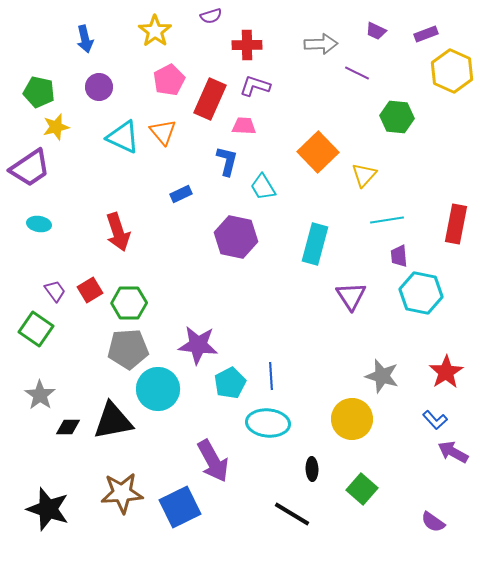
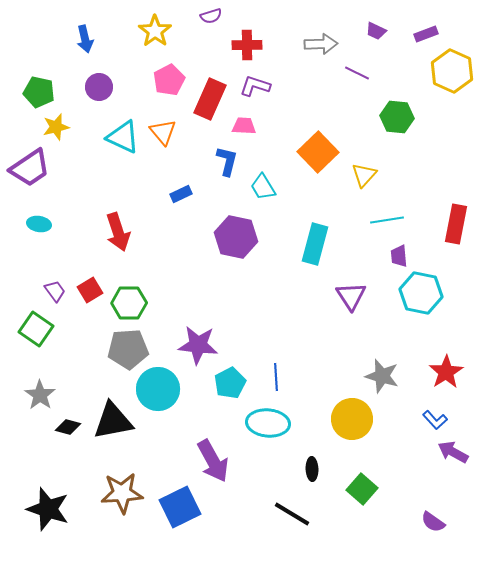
blue line at (271, 376): moved 5 px right, 1 px down
black diamond at (68, 427): rotated 15 degrees clockwise
